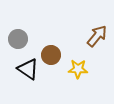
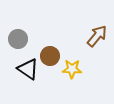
brown circle: moved 1 px left, 1 px down
yellow star: moved 6 px left
